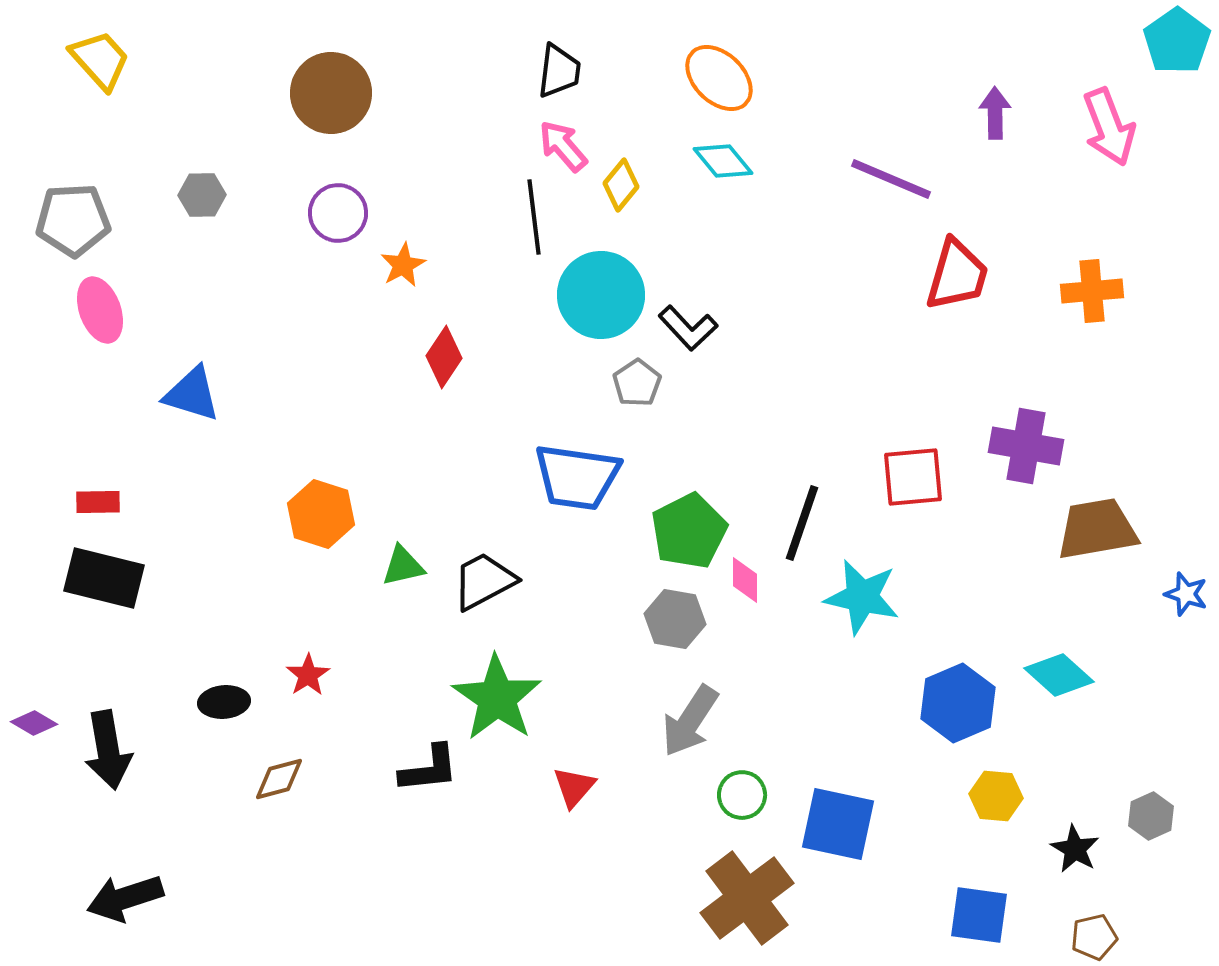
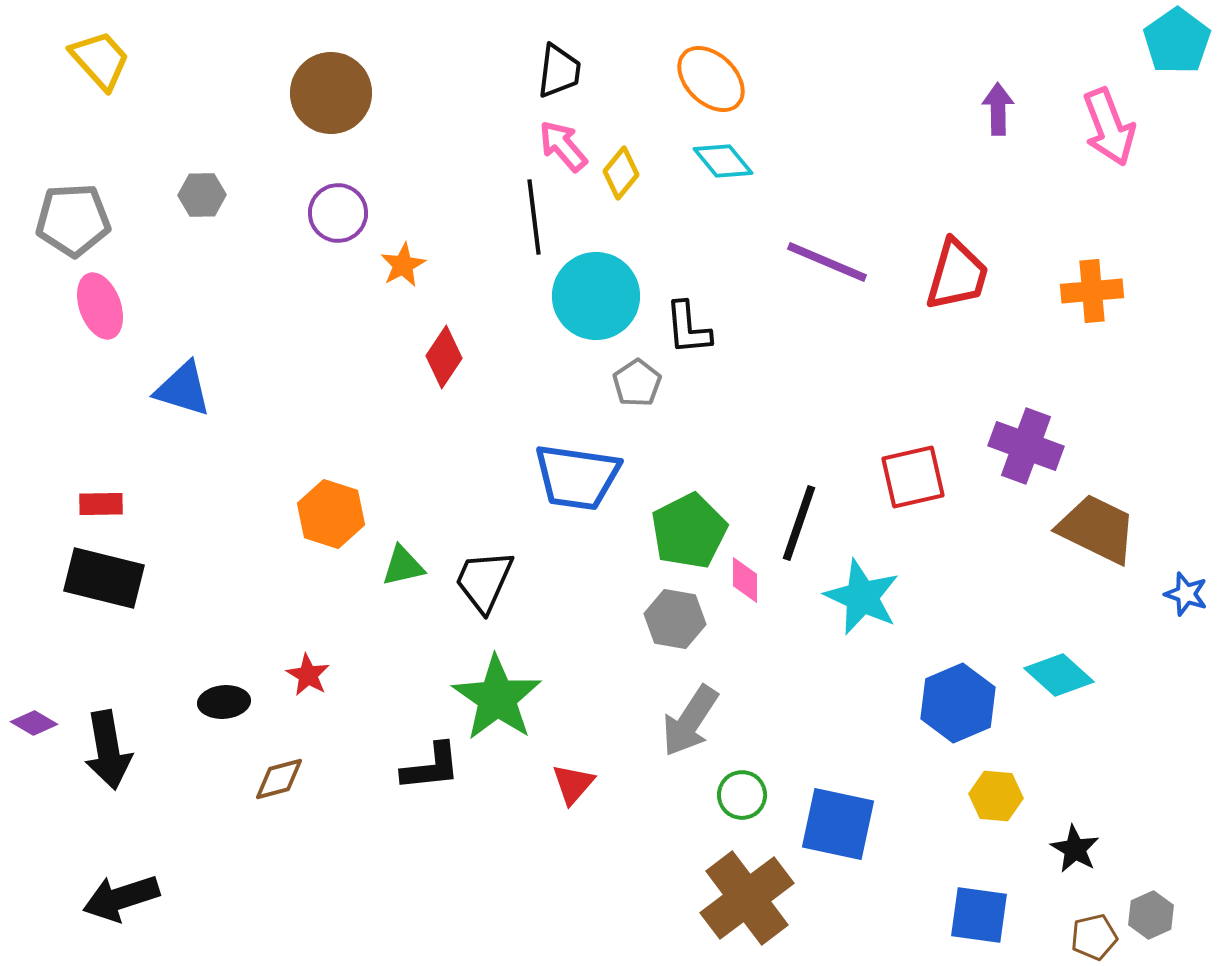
orange ellipse at (719, 78): moved 8 px left, 1 px down
purple arrow at (995, 113): moved 3 px right, 4 px up
purple line at (891, 179): moved 64 px left, 83 px down
yellow diamond at (621, 185): moved 12 px up
cyan circle at (601, 295): moved 5 px left, 1 px down
pink ellipse at (100, 310): moved 4 px up
black L-shape at (688, 328): rotated 38 degrees clockwise
blue triangle at (192, 394): moved 9 px left, 5 px up
purple cross at (1026, 446): rotated 10 degrees clockwise
red square at (913, 477): rotated 8 degrees counterclockwise
red rectangle at (98, 502): moved 3 px right, 2 px down
orange hexagon at (321, 514): moved 10 px right
black line at (802, 523): moved 3 px left
brown trapezoid at (1097, 529): rotated 36 degrees clockwise
black trapezoid at (484, 581): rotated 38 degrees counterclockwise
cyan star at (862, 597): rotated 12 degrees clockwise
red star at (308, 675): rotated 9 degrees counterclockwise
black L-shape at (429, 769): moved 2 px right, 2 px up
red triangle at (574, 787): moved 1 px left, 3 px up
gray hexagon at (1151, 816): moved 99 px down
black arrow at (125, 898): moved 4 px left
